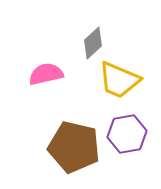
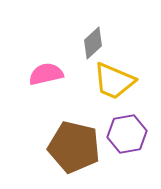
yellow trapezoid: moved 5 px left, 1 px down
